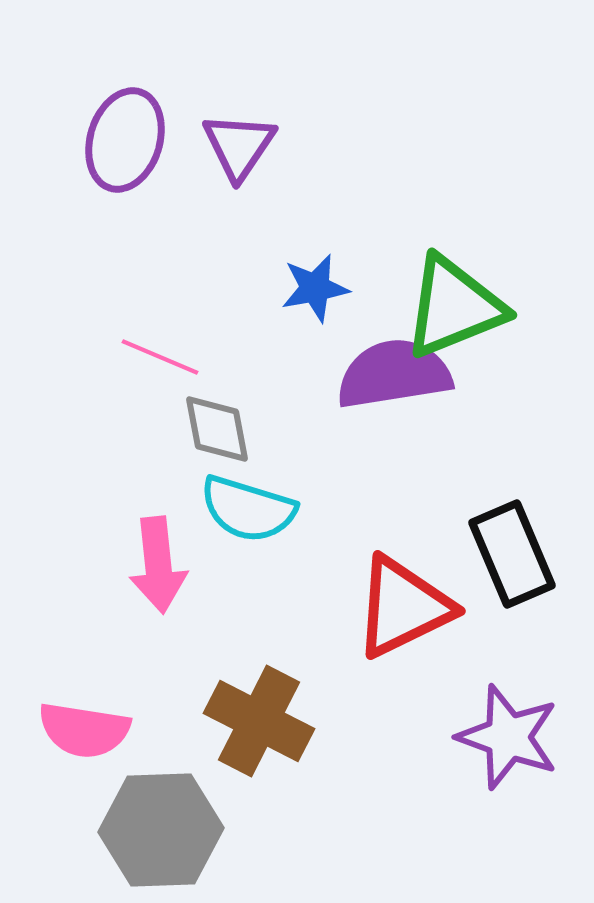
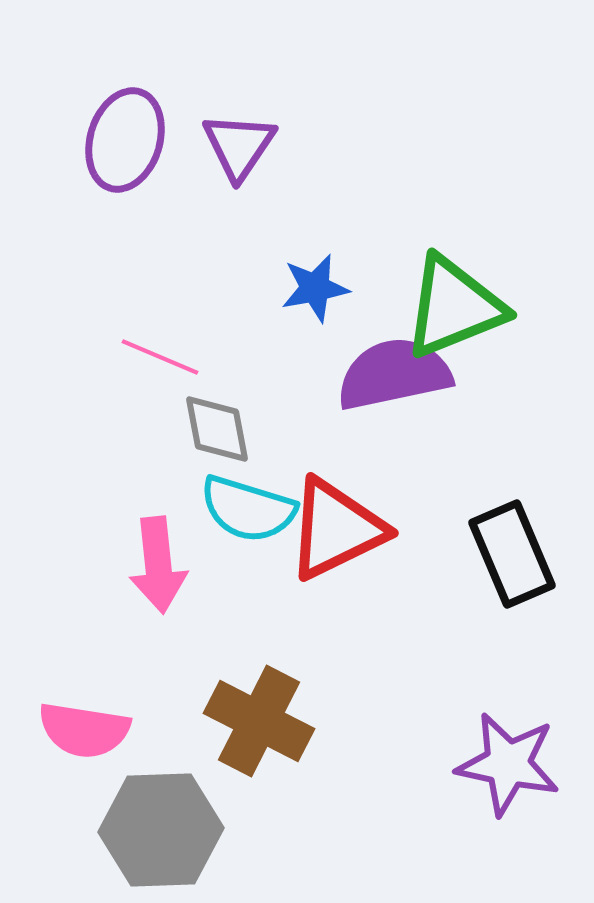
purple semicircle: rotated 3 degrees counterclockwise
red triangle: moved 67 px left, 78 px up
purple star: moved 27 px down; rotated 8 degrees counterclockwise
